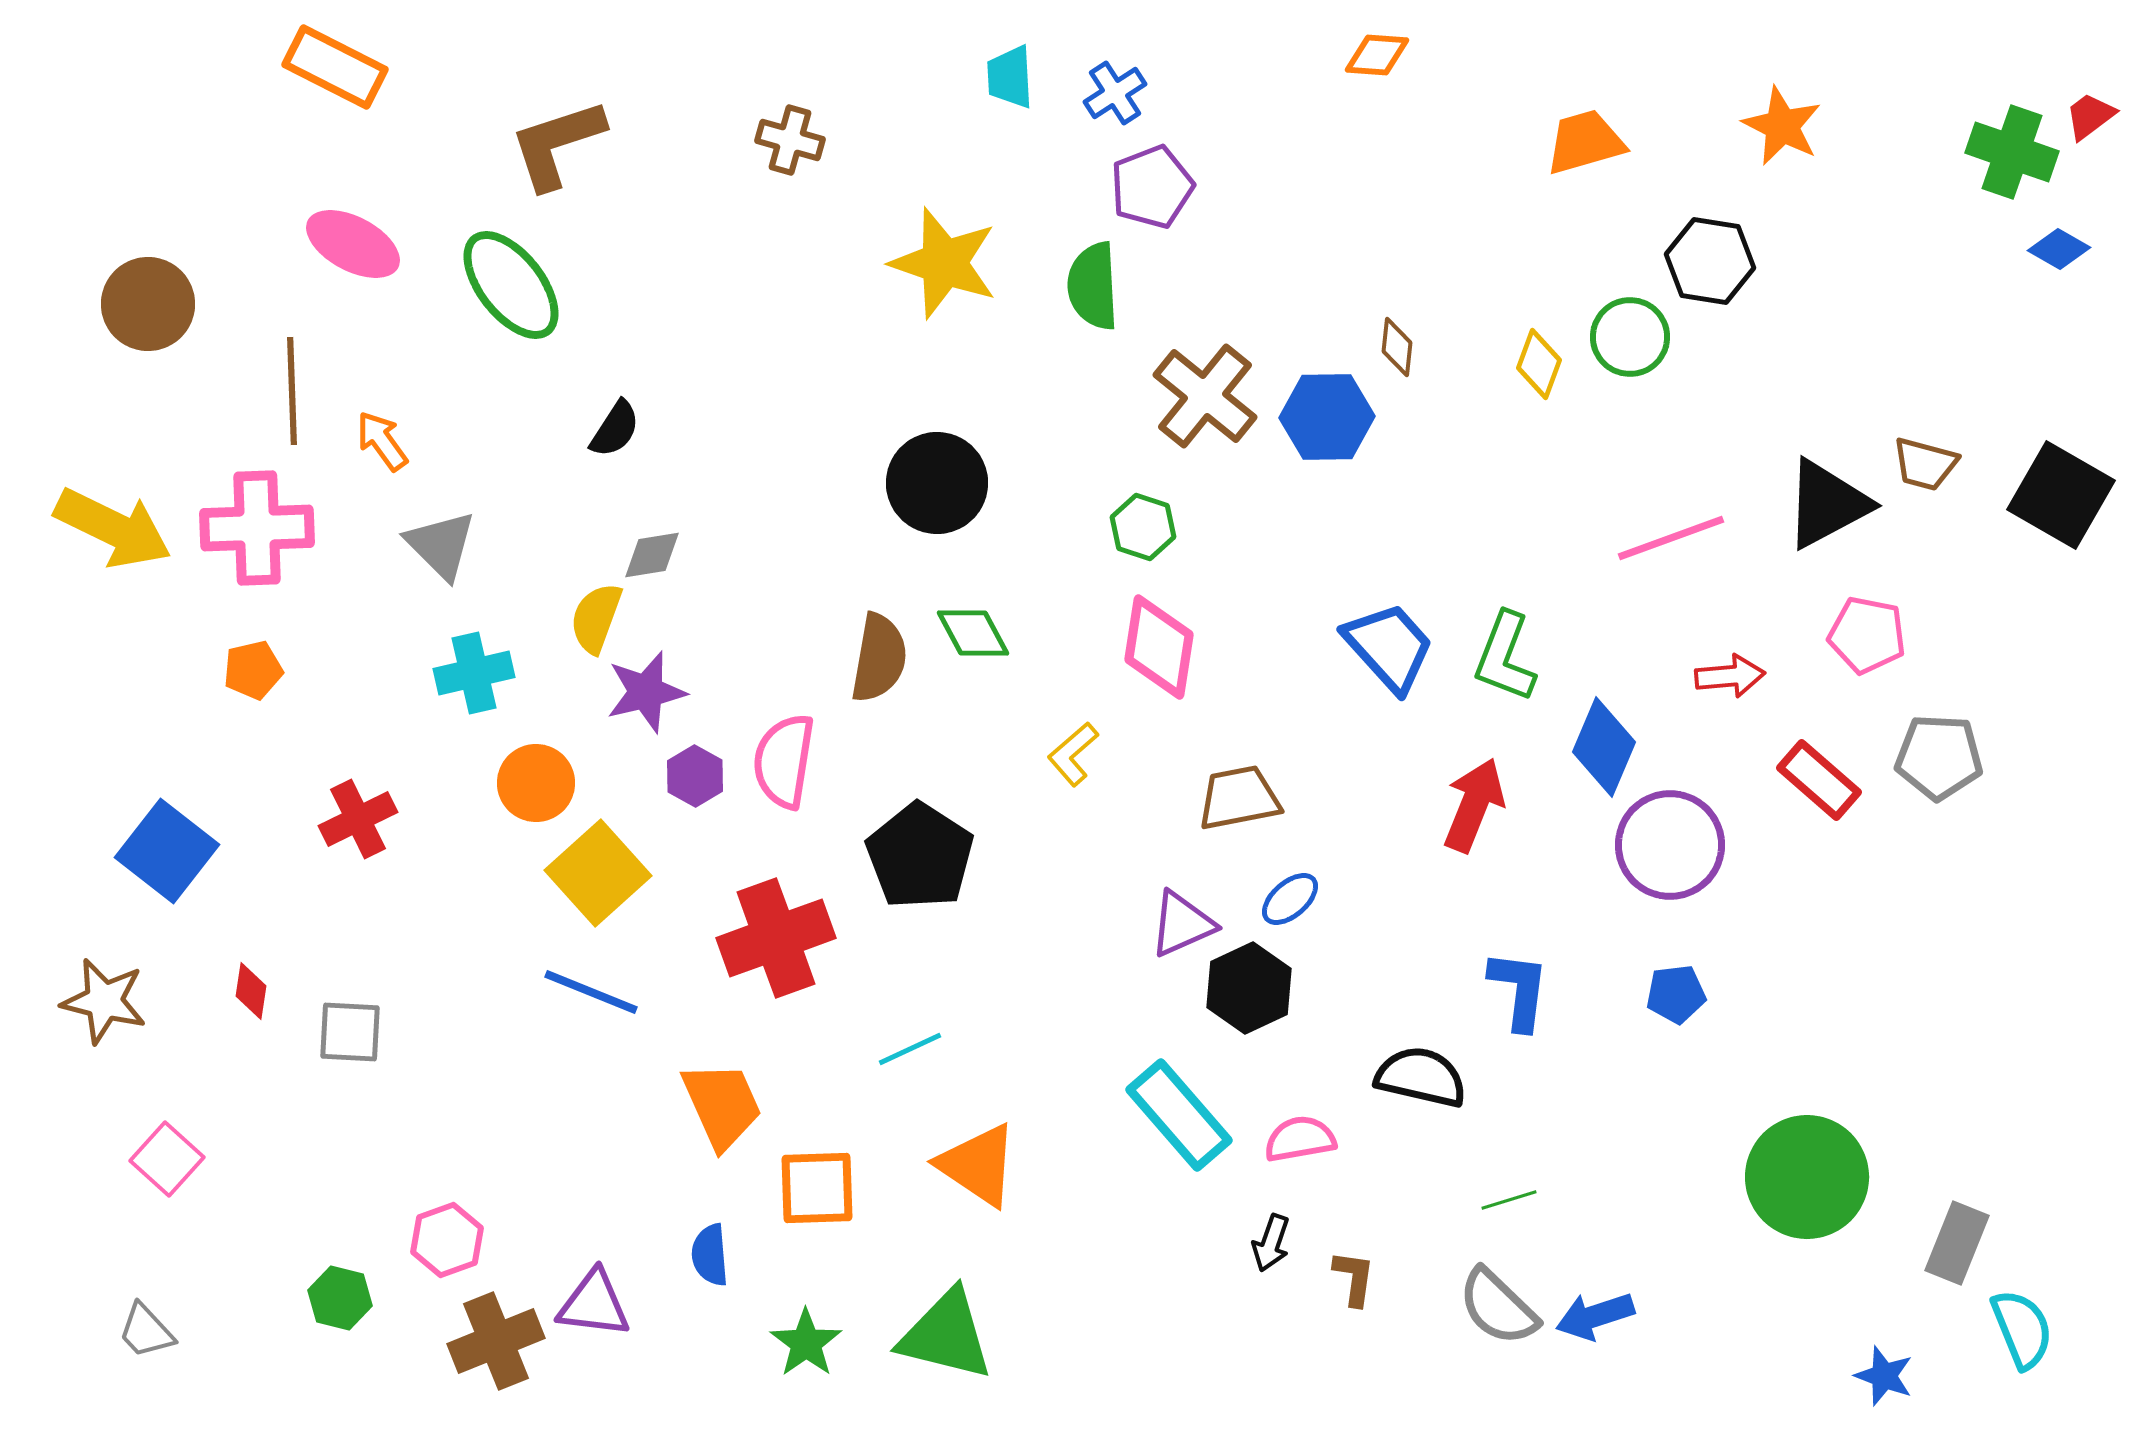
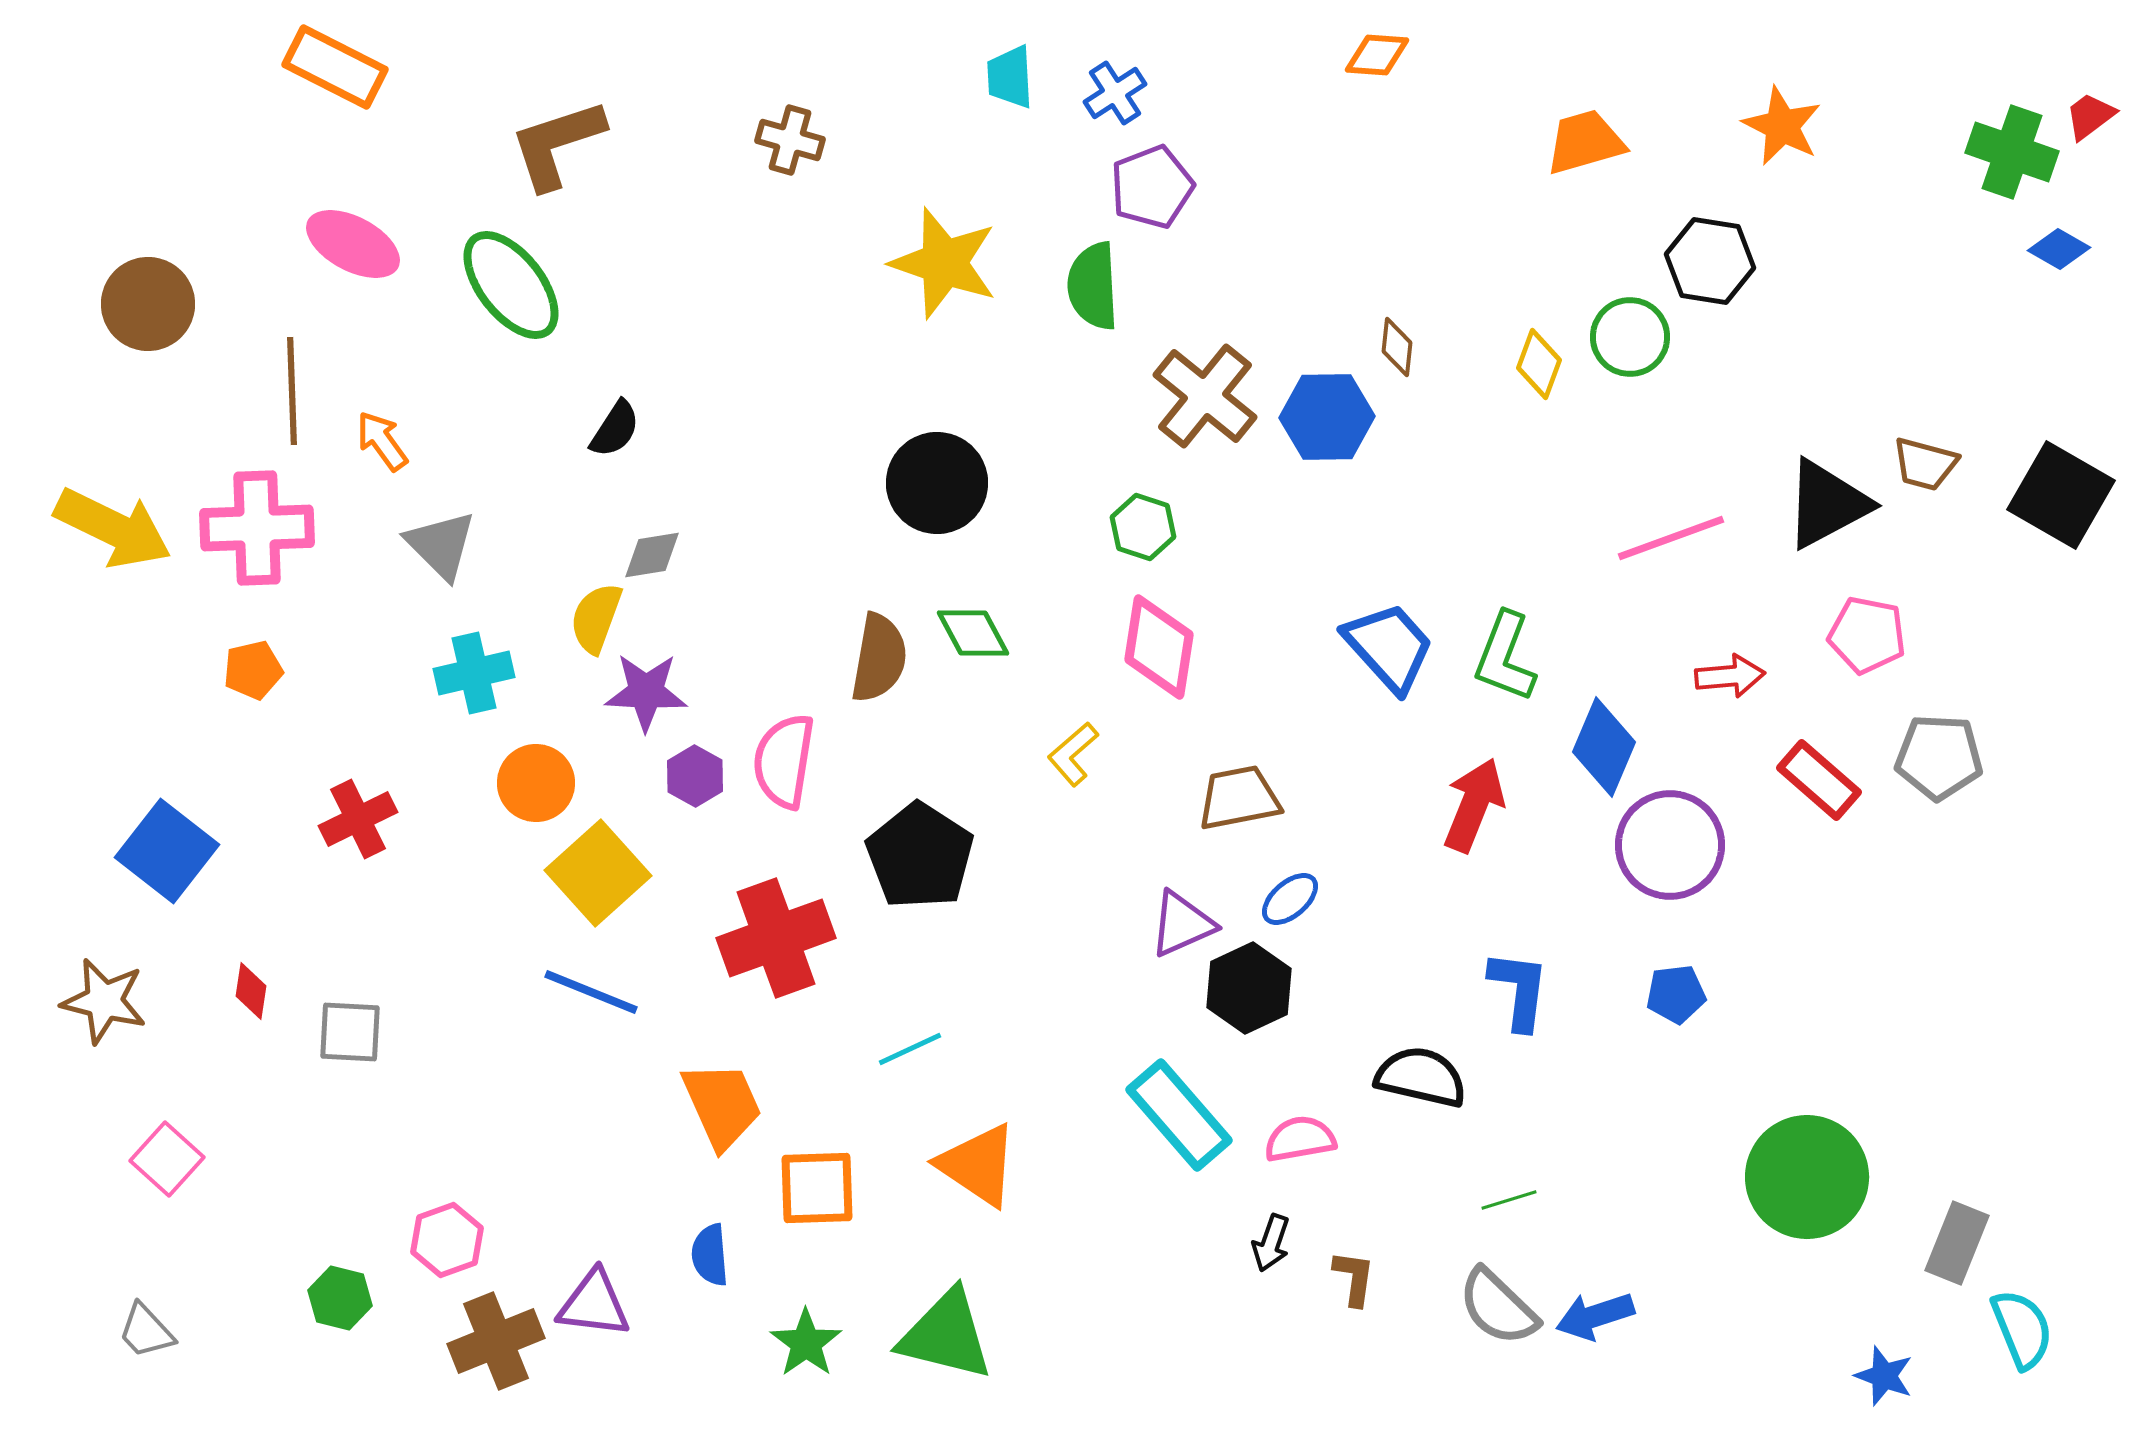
purple star at (646, 692): rotated 16 degrees clockwise
